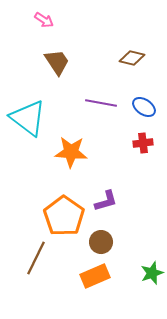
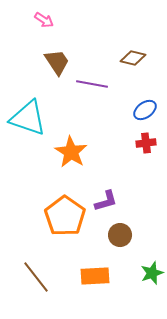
brown diamond: moved 1 px right
purple line: moved 9 px left, 19 px up
blue ellipse: moved 1 px right, 3 px down; rotated 70 degrees counterclockwise
cyan triangle: rotated 18 degrees counterclockwise
red cross: moved 3 px right
orange star: rotated 28 degrees clockwise
orange pentagon: moved 1 px right
brown circle: moved 19 px right, 7 px up
brown line: moved 19 px down; rotated 64 degrees counterclockwise
orange rectangle: rotated 20 degrees clockwise
